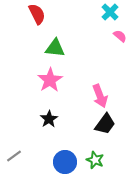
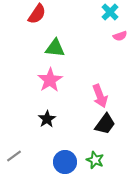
red semicircle: rotated 60 degrees clockwise
pink semicircle: rotated 120 degrees clockwise
black star: moved 2 px left
